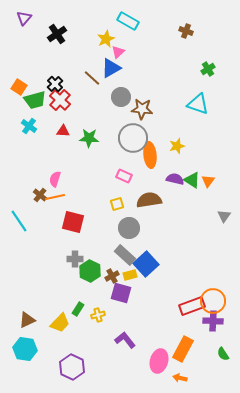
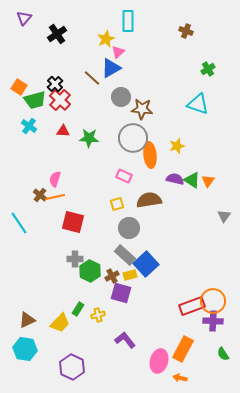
cyan rectangle at (128, 21): rotated 60 degrees clockwise
cyan line at (19, 221): moved 2 px down
